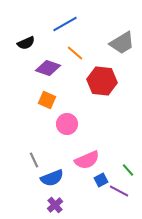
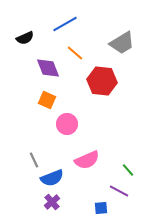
black semicircle: moved 1 px left, 5 px up
purple diamond: rotated 50 degrees clockwise
blue square: moved 28 px down; rotated 24 degrees clockwise
purple cross: moved 3 px left, 3 px up
